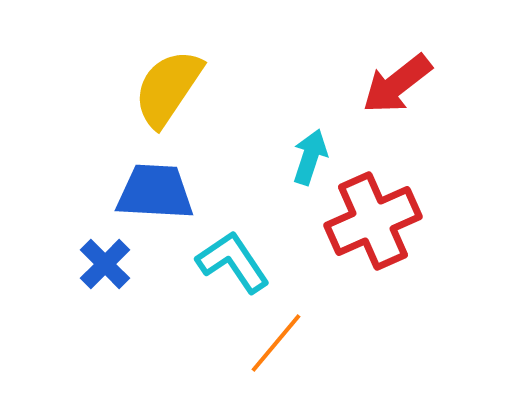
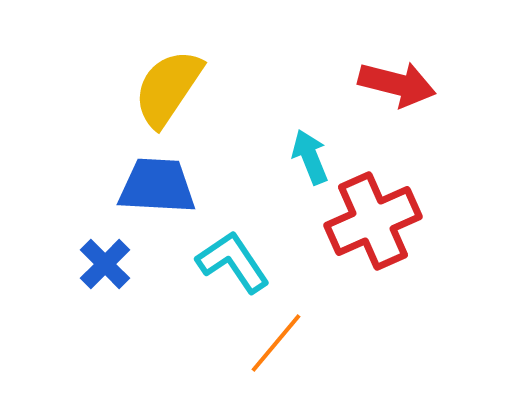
red arrow: rotated 128 degrees counterclockwise
cyan arrow: rotated 40 degrees counterclockwise
blue trapezoid: moved 2 px right, 6 px up
